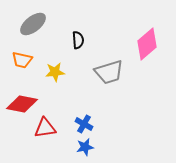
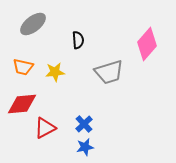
pink diamond: rotated 8 degrees counterclockwise
orange trapezoid: moved 1 px right, 7 px down
red diamond: rotated 16 degrees counterclockwise
blue cross: rotated 18 degrees clockwise
red triangle: rotated 20 degrees counterclockwise
